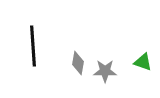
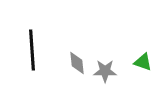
black line: moved 1 px left, 4 px down
gray diamond: moved 1 px left; rotated 15 degrees counterclockwise
